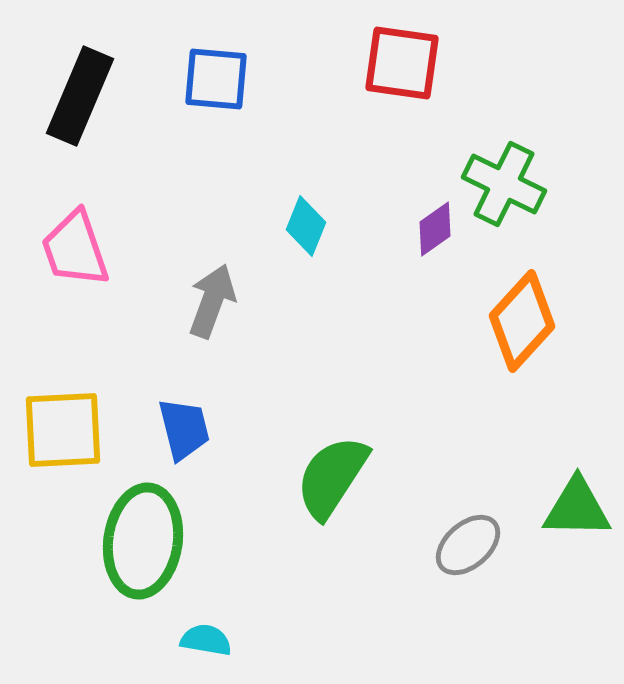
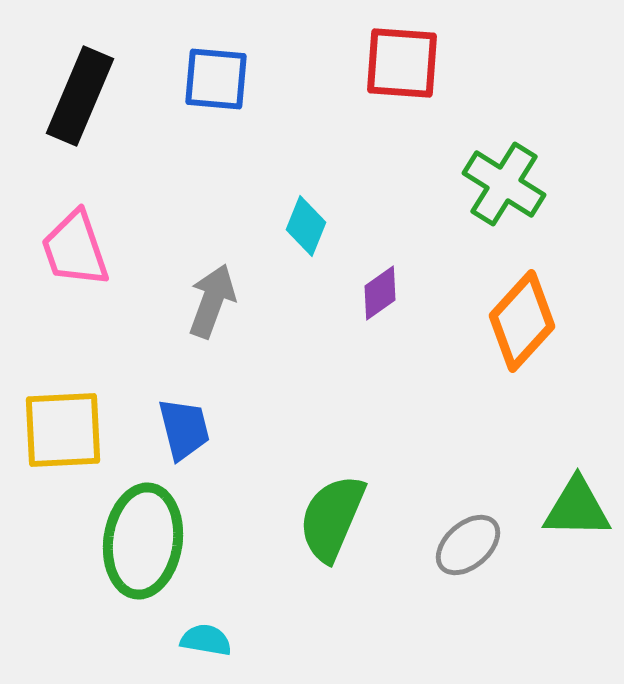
red square: rotated 4 degrees counterclockwise
green cross: rotated 6 degrees clockwise
purple diamond: moved 55 px left, 64 px down
green semicircle: moved 41 px down; rotated 10 degrees counterclockwise
